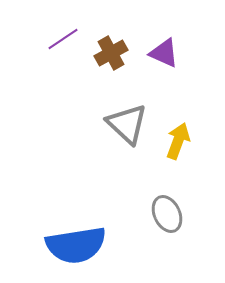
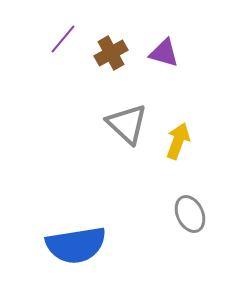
purple line: rotated 16 degrees counterclockwise
purple triangle: rotated 8 degrees counterclockwise
gray ellipse: moved 23 px right
